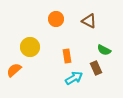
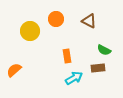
yellow circle: moved 16 px up
brown rectangle: moved 2 px right; rotated 72 degrees counterclockwise
